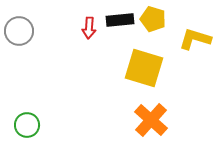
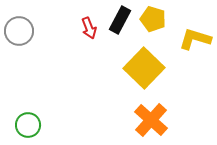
black rectangle: rotated 56 degrees counterclockwise
red arrow: rotated 25 degrees counterclockwise
yellow square: rotated 27 degrees clockwise
green circle: moved 1 px right
